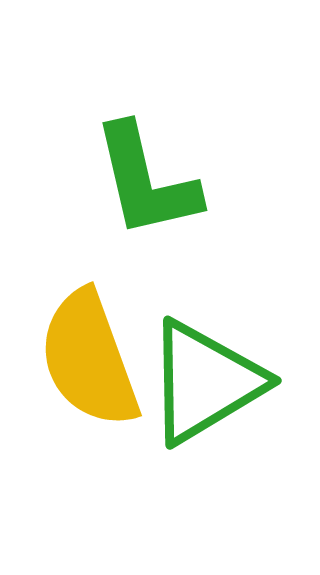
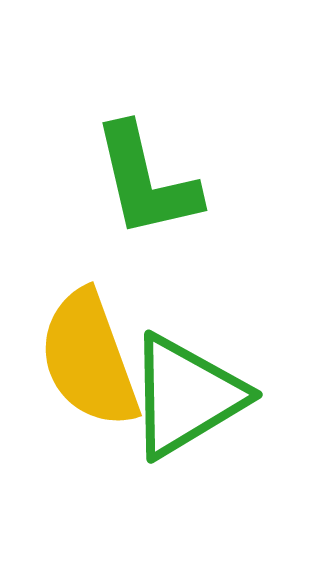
green triangle: moved 19 px left, 14 px down
